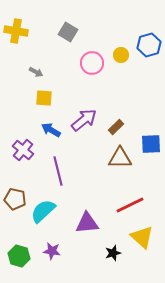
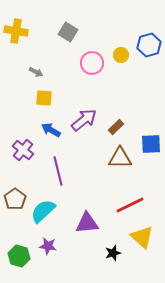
brown pentagon: rotated 25 degrees clockwise
purple star: moved 4 px left, 5 px up
